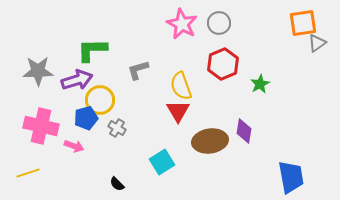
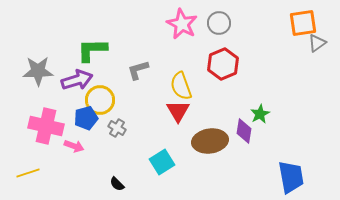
green star: moved 30 px down
pink cross: moved 5 px right
